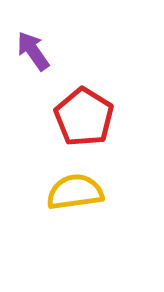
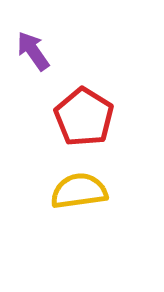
yellow semicircle: moved 4 px right, 1 px up
